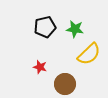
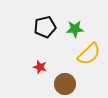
green star: rotated 12 degrees counterclockwise
